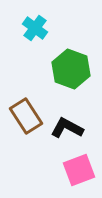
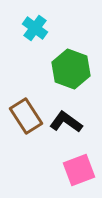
black L-shape: moved 1 px left, 6 px up; rotated 8 degrees clockwise
